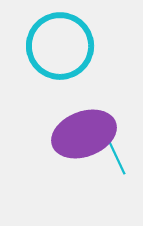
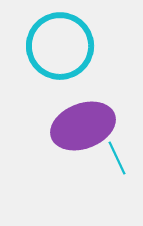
purple ellipse: moved 1 px left, 8 px up
